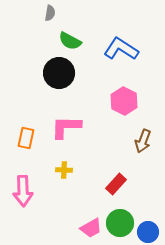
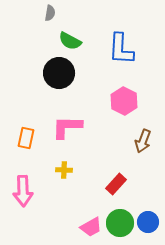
blue L-shape: rotated 120 degrees counterclockwise
pink L-shape: moved 1 px right
pink trapezoid: moved 1 px up
blue circle: moved 10 px up
